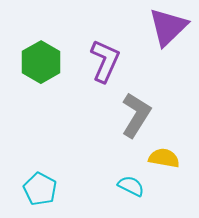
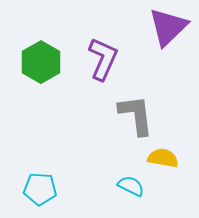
purple L-shape: moved 2 px left, 2 px up
gray L-shape: rotated 39 degrees counterclockwise
yellow semicircle: moved 1 px left
cyan pentagon: rotated 24 degrees counterclockwise
